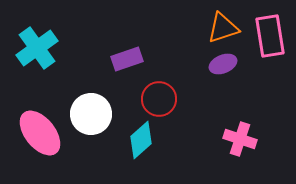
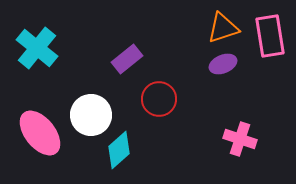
cyan cross: rotated 15 degrees counterclockwise
purple rectangle: rotated 20 degrees counterclockwise
white circle: moved 1 px down
cyan diamond: moved 22 px left, 10 px down
